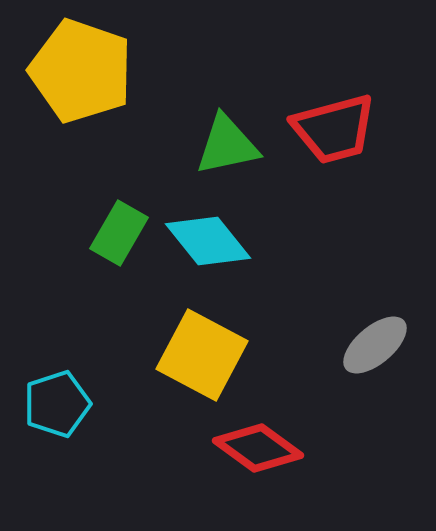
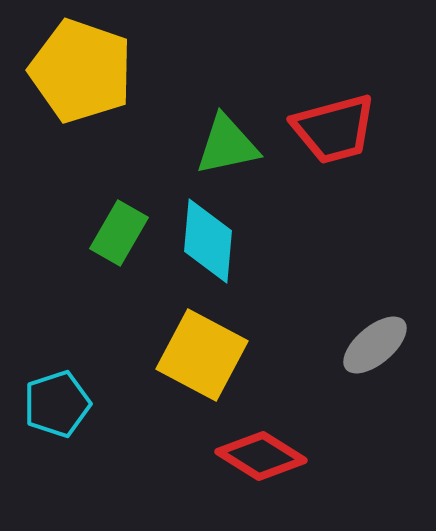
cyan diamond: rotated 44 degrees clockwise
red diamond: moved 3 px right, 8 px down; rotated 4 degrees counterclockwise
